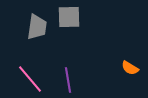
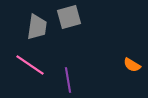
gray square: rotated 15 degrees counterclockwise
orange semicircle: moved 2 px right, 3 px up
pink line: moved 14 px up; rotated 16 degrees counterclockwise
